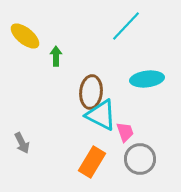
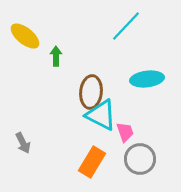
gray arrow: moved 1 px right
